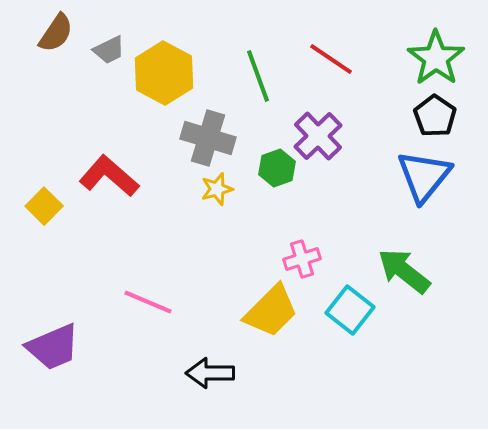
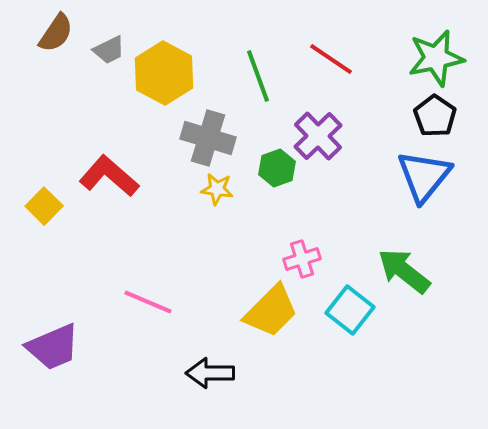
green star: rotated 24 degrees clockwise
yellow star: rotated 24 degrees clockwise
